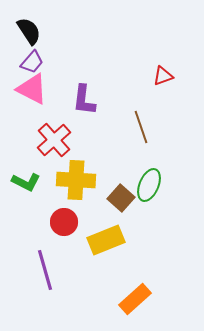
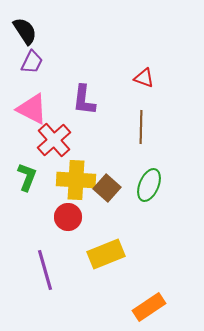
black semicircle: moved 4 px left
purple trapezoid: rotated 15 degrees counterclockwise
red triangle: moved 19 px left, 2 px down; rotated 40 degrees clockwise
pink triangle: moved 20 px down
brown line: rotated 20 degrees clockwise
green L-shape: moved 1 px right, 5 px up; rotated 96 degrees counterclockwise
brown square: moved 14 px left, 10 px up
red circle: moved 4 px right, 5 px up
yellow rectangle: moved 14 px down
orange rectangle: moved 14 px right, 8 px down; rotated 8 degrees clockwise
